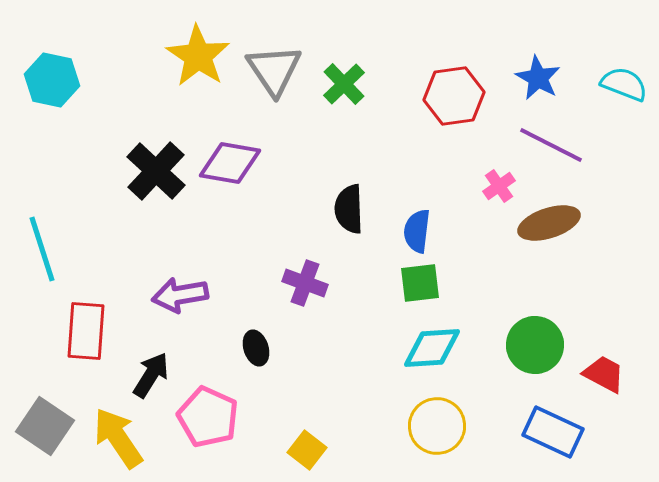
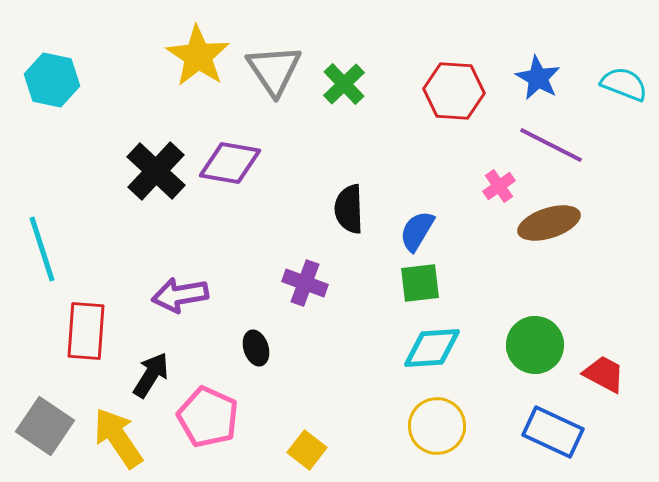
red hexagon: moved 5 px up; rotated 12 degrees clockwise
blue semicircle: rotated 24 degrees clockwise
